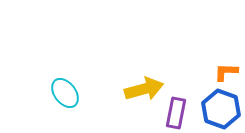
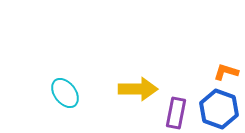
orange L-shape: rotated 15 degrees clockwise
yellow arrow: moved 6 px left; rotated 15 degrees clockwise
blue hexagon: moved 2 px left
